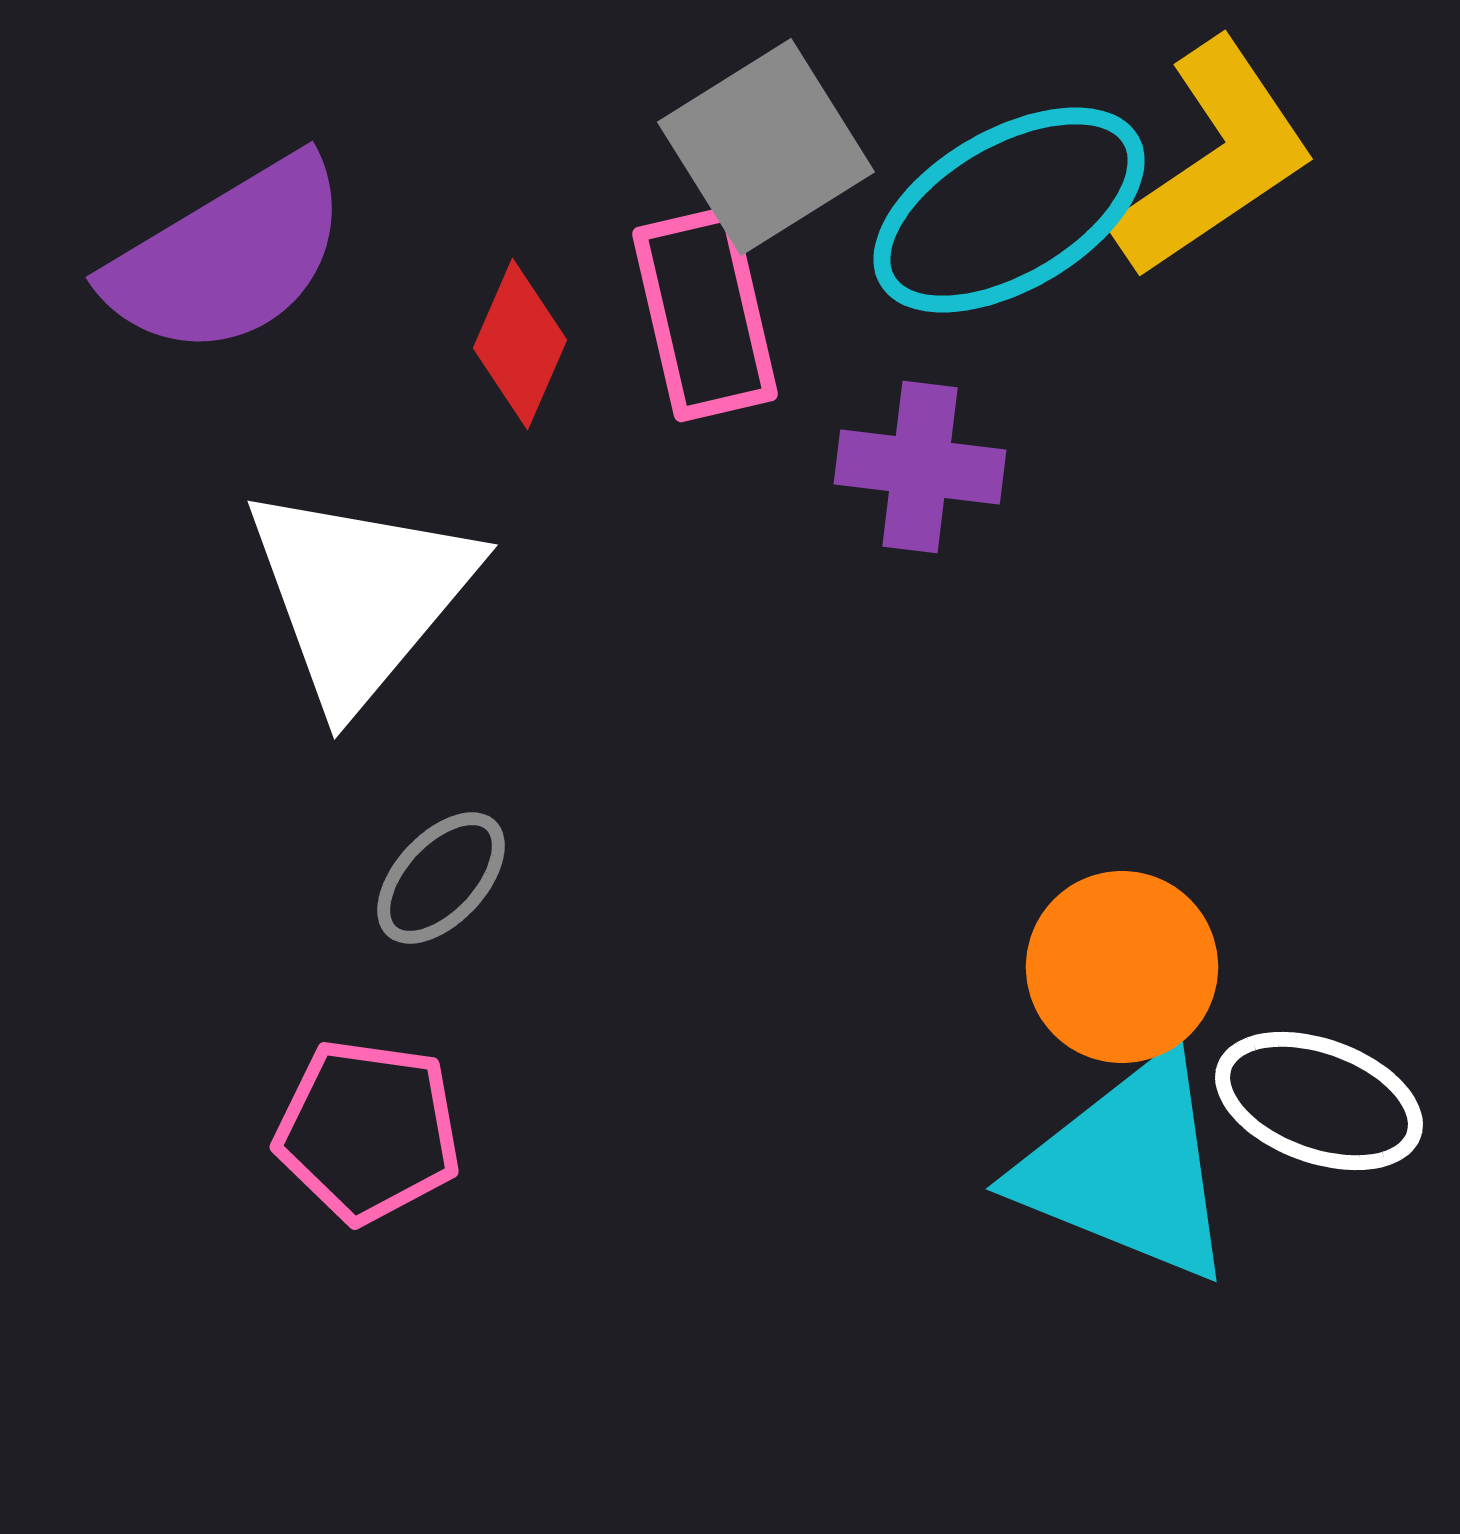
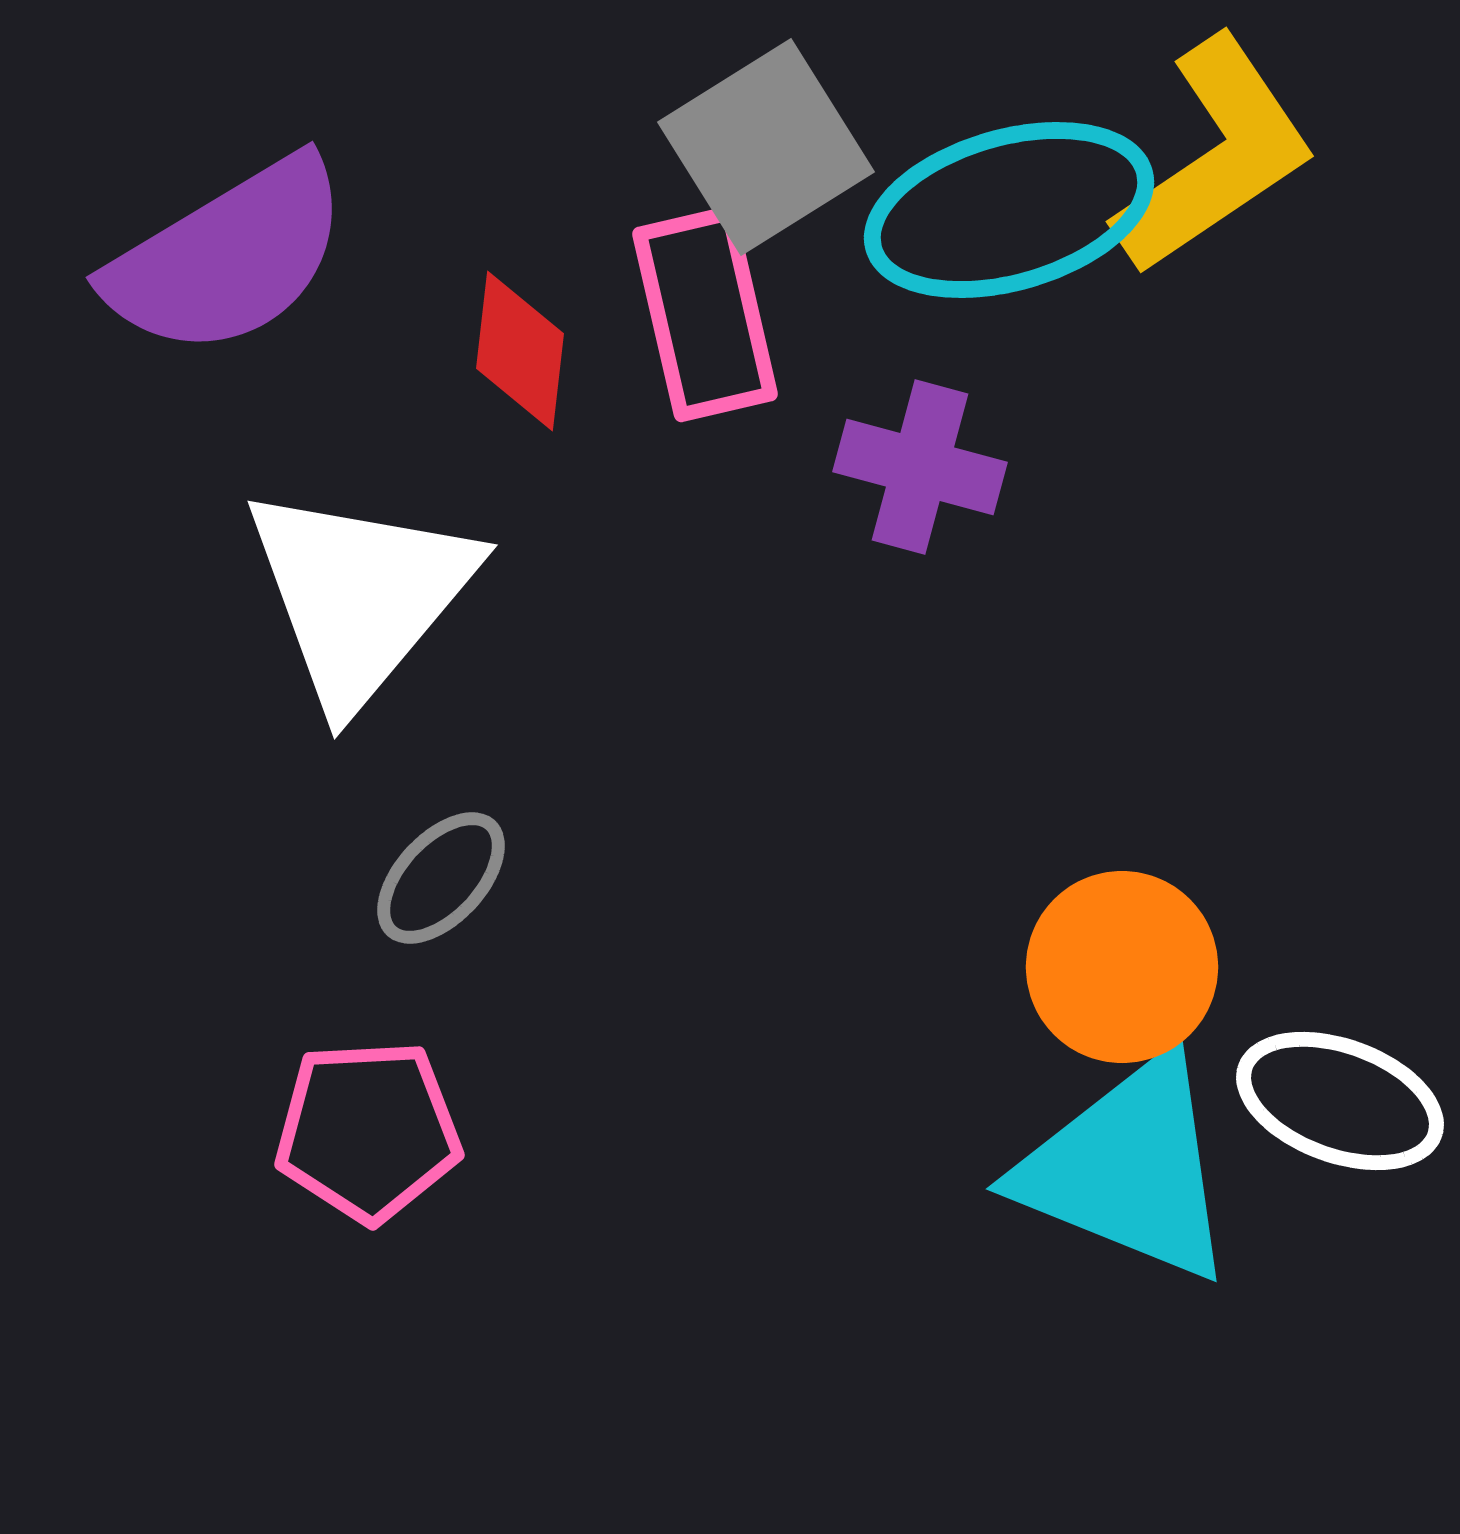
yellow L-shape: moved 1 px right, 3 px up
cyan ellipse: rotated 14 degrees clockwise
red diamond: moved 7 px down; rotated 17 degrees counterclockwise
purple cross: rotated 8 degrees clockwise
white ellipse: moved 21 px right
pink pentagon: rotated 11 degrees counterclockwise
